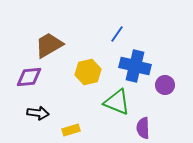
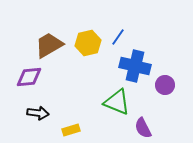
blue line: moved 1 px right, 3 px down
yellow hexagon: moved 29 px up
purple semicircle: rotated 25 degrees counterclockwise
